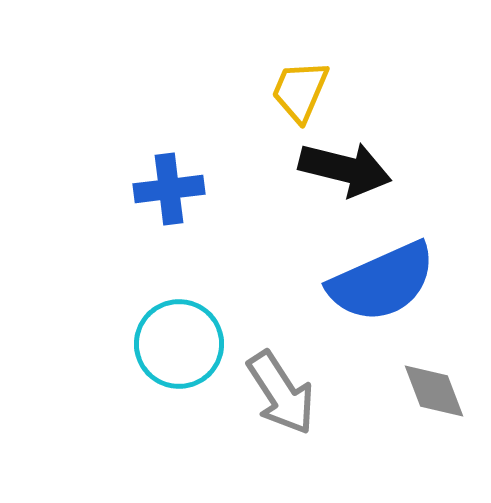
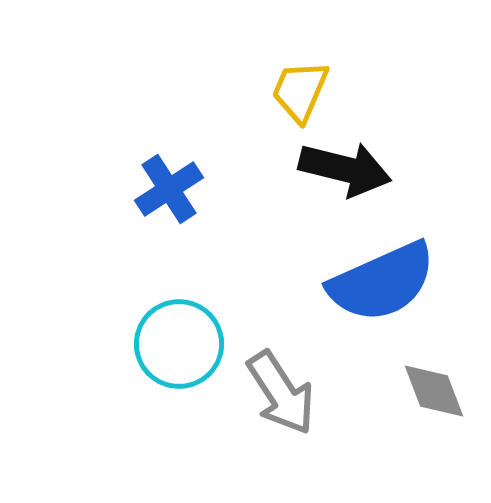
blue cross: rotated 26 degrees counterclockwise
